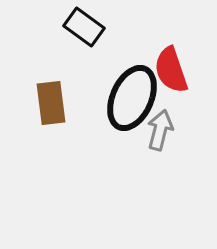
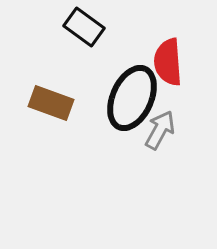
red semicircle: moved 3 px left, 8 px up; rotated 15 degrees clockwise
brown rectangle: rotated 63 degrees counterclockwise
gray arrow: rotated 15 degrees clockwise
